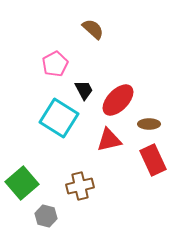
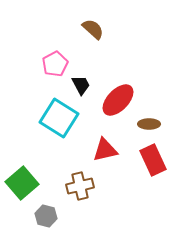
black trapezoid: moved 3 px left, 5 px up
red triangle: moved 4 px left, 10 px down
